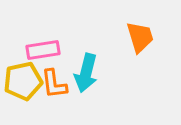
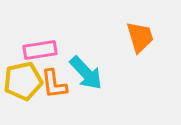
pink rectangle: moved 3 px left
cyan arrow: rotated 57 degrees counterclockwise
